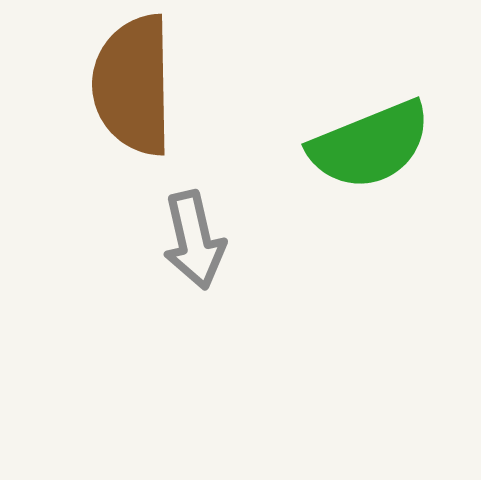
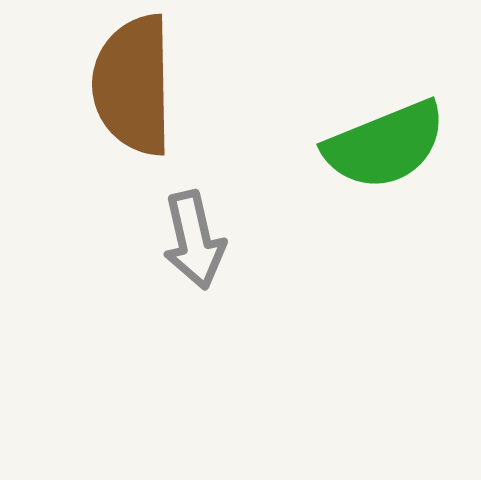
green semicircle: moved 15 px right
